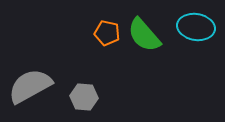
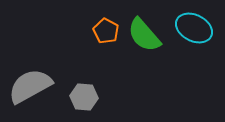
cyan ellipse: moved 2 px left, 1 px down; rotated 18 degrees clockwise
orange pentagon: moved 1 px left, 2 px up; rotated 15 degrees clockwise
